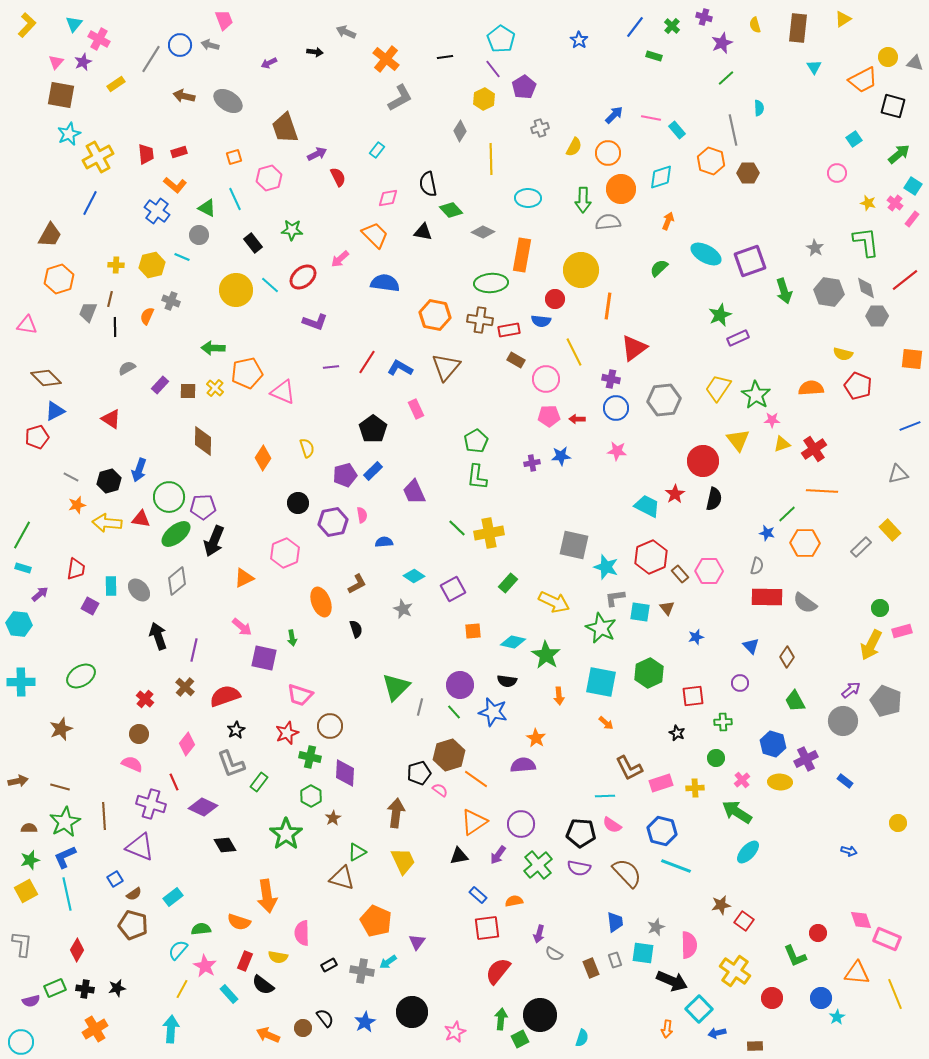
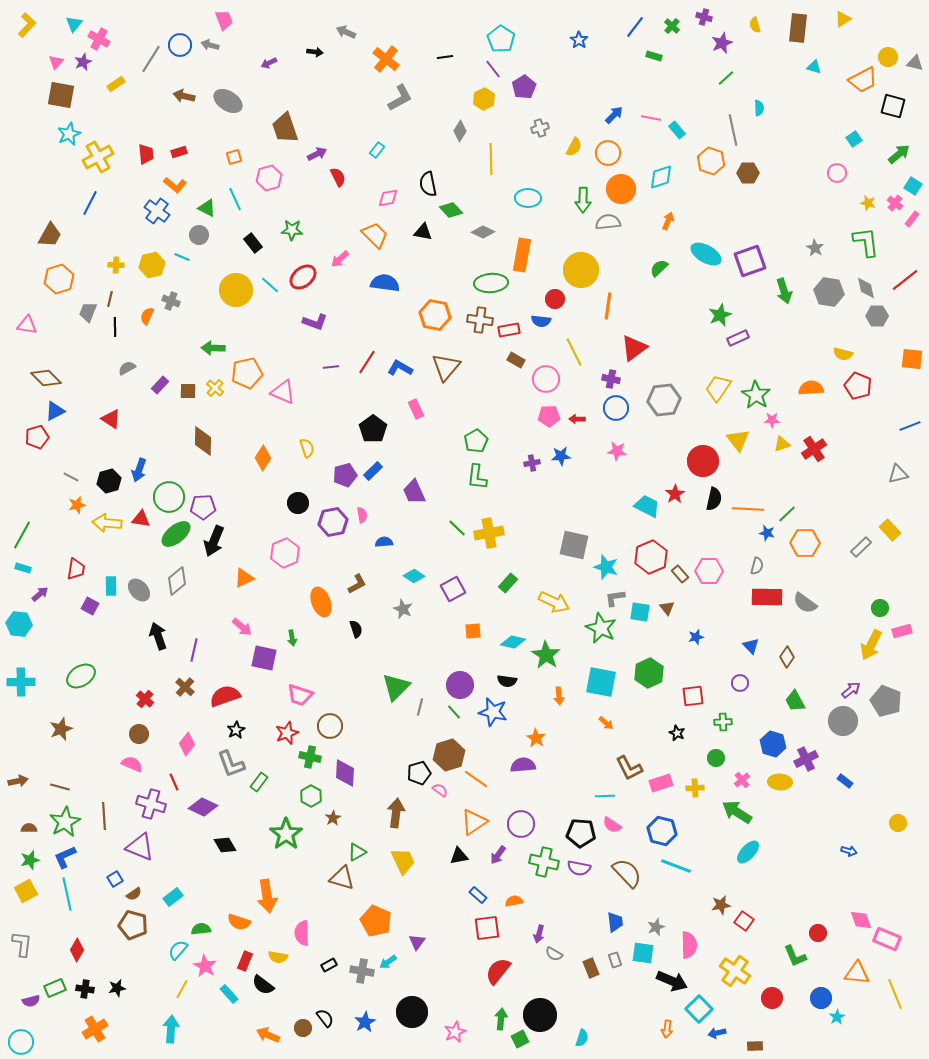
cyan triangle at (814, 67): rotated 42 degrees counterclockwise
orange line at (822, 491): moved 74 px left, 18 px down
green cross at (538, 865): moved 6 px right, 3 px up; rotated 36 degrees counterclockwise
